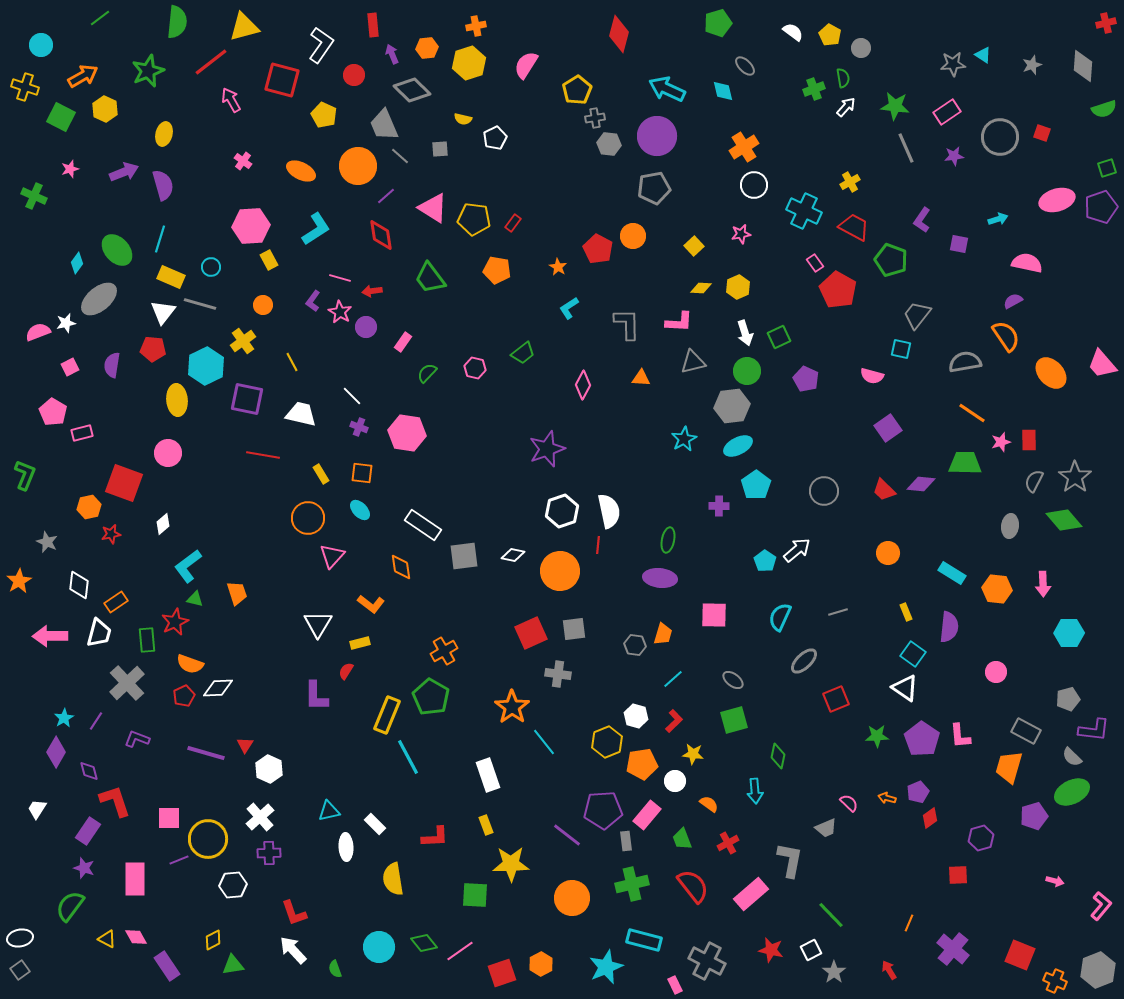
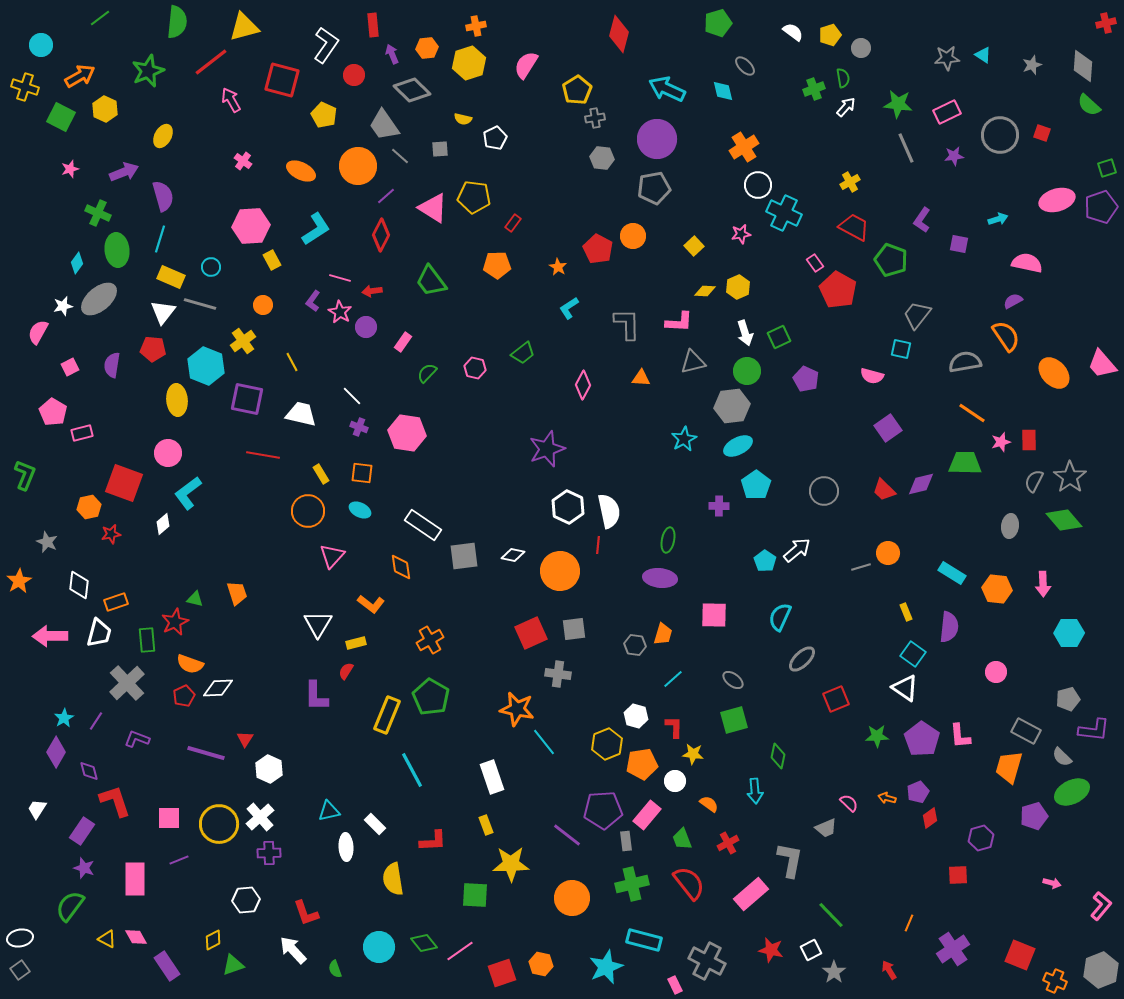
yellow pentagon at (830, 35): rotated 25 degrees clockwise
white L-shape at (321, 45): moved 5 px right
gray star at (953, 64): moved 6 px left, 6 px up
orange arrow at (83, 76): moved 3 px left
green star at (895, 106): moved 3 px right, 2 px up
green semicircle at (1104, 109): moved 15 px left, 4 px up; rotated 60 degrees clockwise
pink rectangle at (947, 112): rotated 8 degrees clockwise
gray trapezoid at (384, 125): rotated 12 degrees counterclockwise
yellow ellipse at (164, 134): moved 1 px left, 2 px down; rotated 15 degrees clockwise
purple circle at (657, 136): moved 3 px down
gray circle at (1000, 137): moved 2 px up
gray hexagon at (609, 144): moved 7 px left, 14 px down
purple semicircle at (163, 185): moved 11 px down
white circle at (754, 185): moved 4 px right
green cross at (34, 196): moved 64 px right, 17 px down
cyan cross at (804, 211): moved 20 px left, 2 px down
yellow pentagon at (474, 219): moved 22 px up
red diamond at (381, 235): rotated 36 degrees clockwise
green ellipse at (117, 250): rotated 36 degrees clockwise
yellow rectangle at (269, 260): moved 3 px right
orange pentagon at (497, 270): moved 5 px up; rotated 12 degrees counterclockwise
green trapezoid at (430, 278): moved 1 px right, 3 px down
yellow diamond at (701, 288): moved 4 px right, 3 px down
white star at (66, 323): moved 3 px left, 17 px up
pink semicircle at (38, 332): rotated 40 degrees counterclockwise
cyan hexagon at (206, 366): rotated 12 degrees counterclockwise
orange ellipse at (1051, 373): moved 3 px right
gray star at (1075, 477): moved 5 px left
purple diamond at (921, 484): rotated 20 degrees counterclockwise
cyan ellipse at (360, 510): rotated 20 degrees counterclockwise
white hexagon at (562, 511): moved 6 px right, 4 px up; rotated 16 degrees counterclockwise
orange circle at (308, 518): moved 7 px up
cyan L-shape at (188, 566): moved 73 px up
orange rectangle at (116, 602): rotated 15 degrees clockwise
gray line at (838, 612): moved 23 px right, 45 px up
yellow rectangle at (360, 643): moved 4 px left
orange cross at (444, 651): moved 14 px left, 11 px up
gray ellipse at (804, 661): moved 2 px left, 2 px up
orange star at (512, 707): moved 5 px right, 2 px down; rotated 24 degrees counterclockwise
red L-shape at (674, 721): moved 6 px down; rotated 45 degrees counterclockwise
yellow hexagon at (607, 742): moved 2 px down
red triangle at (245, 745): moved 6 px up
cyan line at (408, 757): moved 4 px right, 13 px down
gray semicircle at (1072, 757): moved 10 px left
white rectangle at (488, 775): moved 4 px right, 2 px down
purple rectangle at (88, 831): moved 6 px left
red L-shape at (435, 837): moved 2 px left, 4 px down
yellow circle at (208, 839): moved 11 px right, 15 px up
pink arrow at (1055, 881): moved 3 px left, 2 px down
white hexagon at (233, 885): moved 13 px right, 15 px down
red semicircle at (693, 886): moved 4 px left, 3 px up
red L-shape at (294, 913): moved 12 px right
purple cross at (953, 949): rotated 16 degrees clockwise
orange hexagon at (541, 964): rotated 20 degrees counterclockwise
green triangle at (233, 965): rotated 10 degrees counterclockwise
gray hexagon at (1098, 970): moved 3 px right
